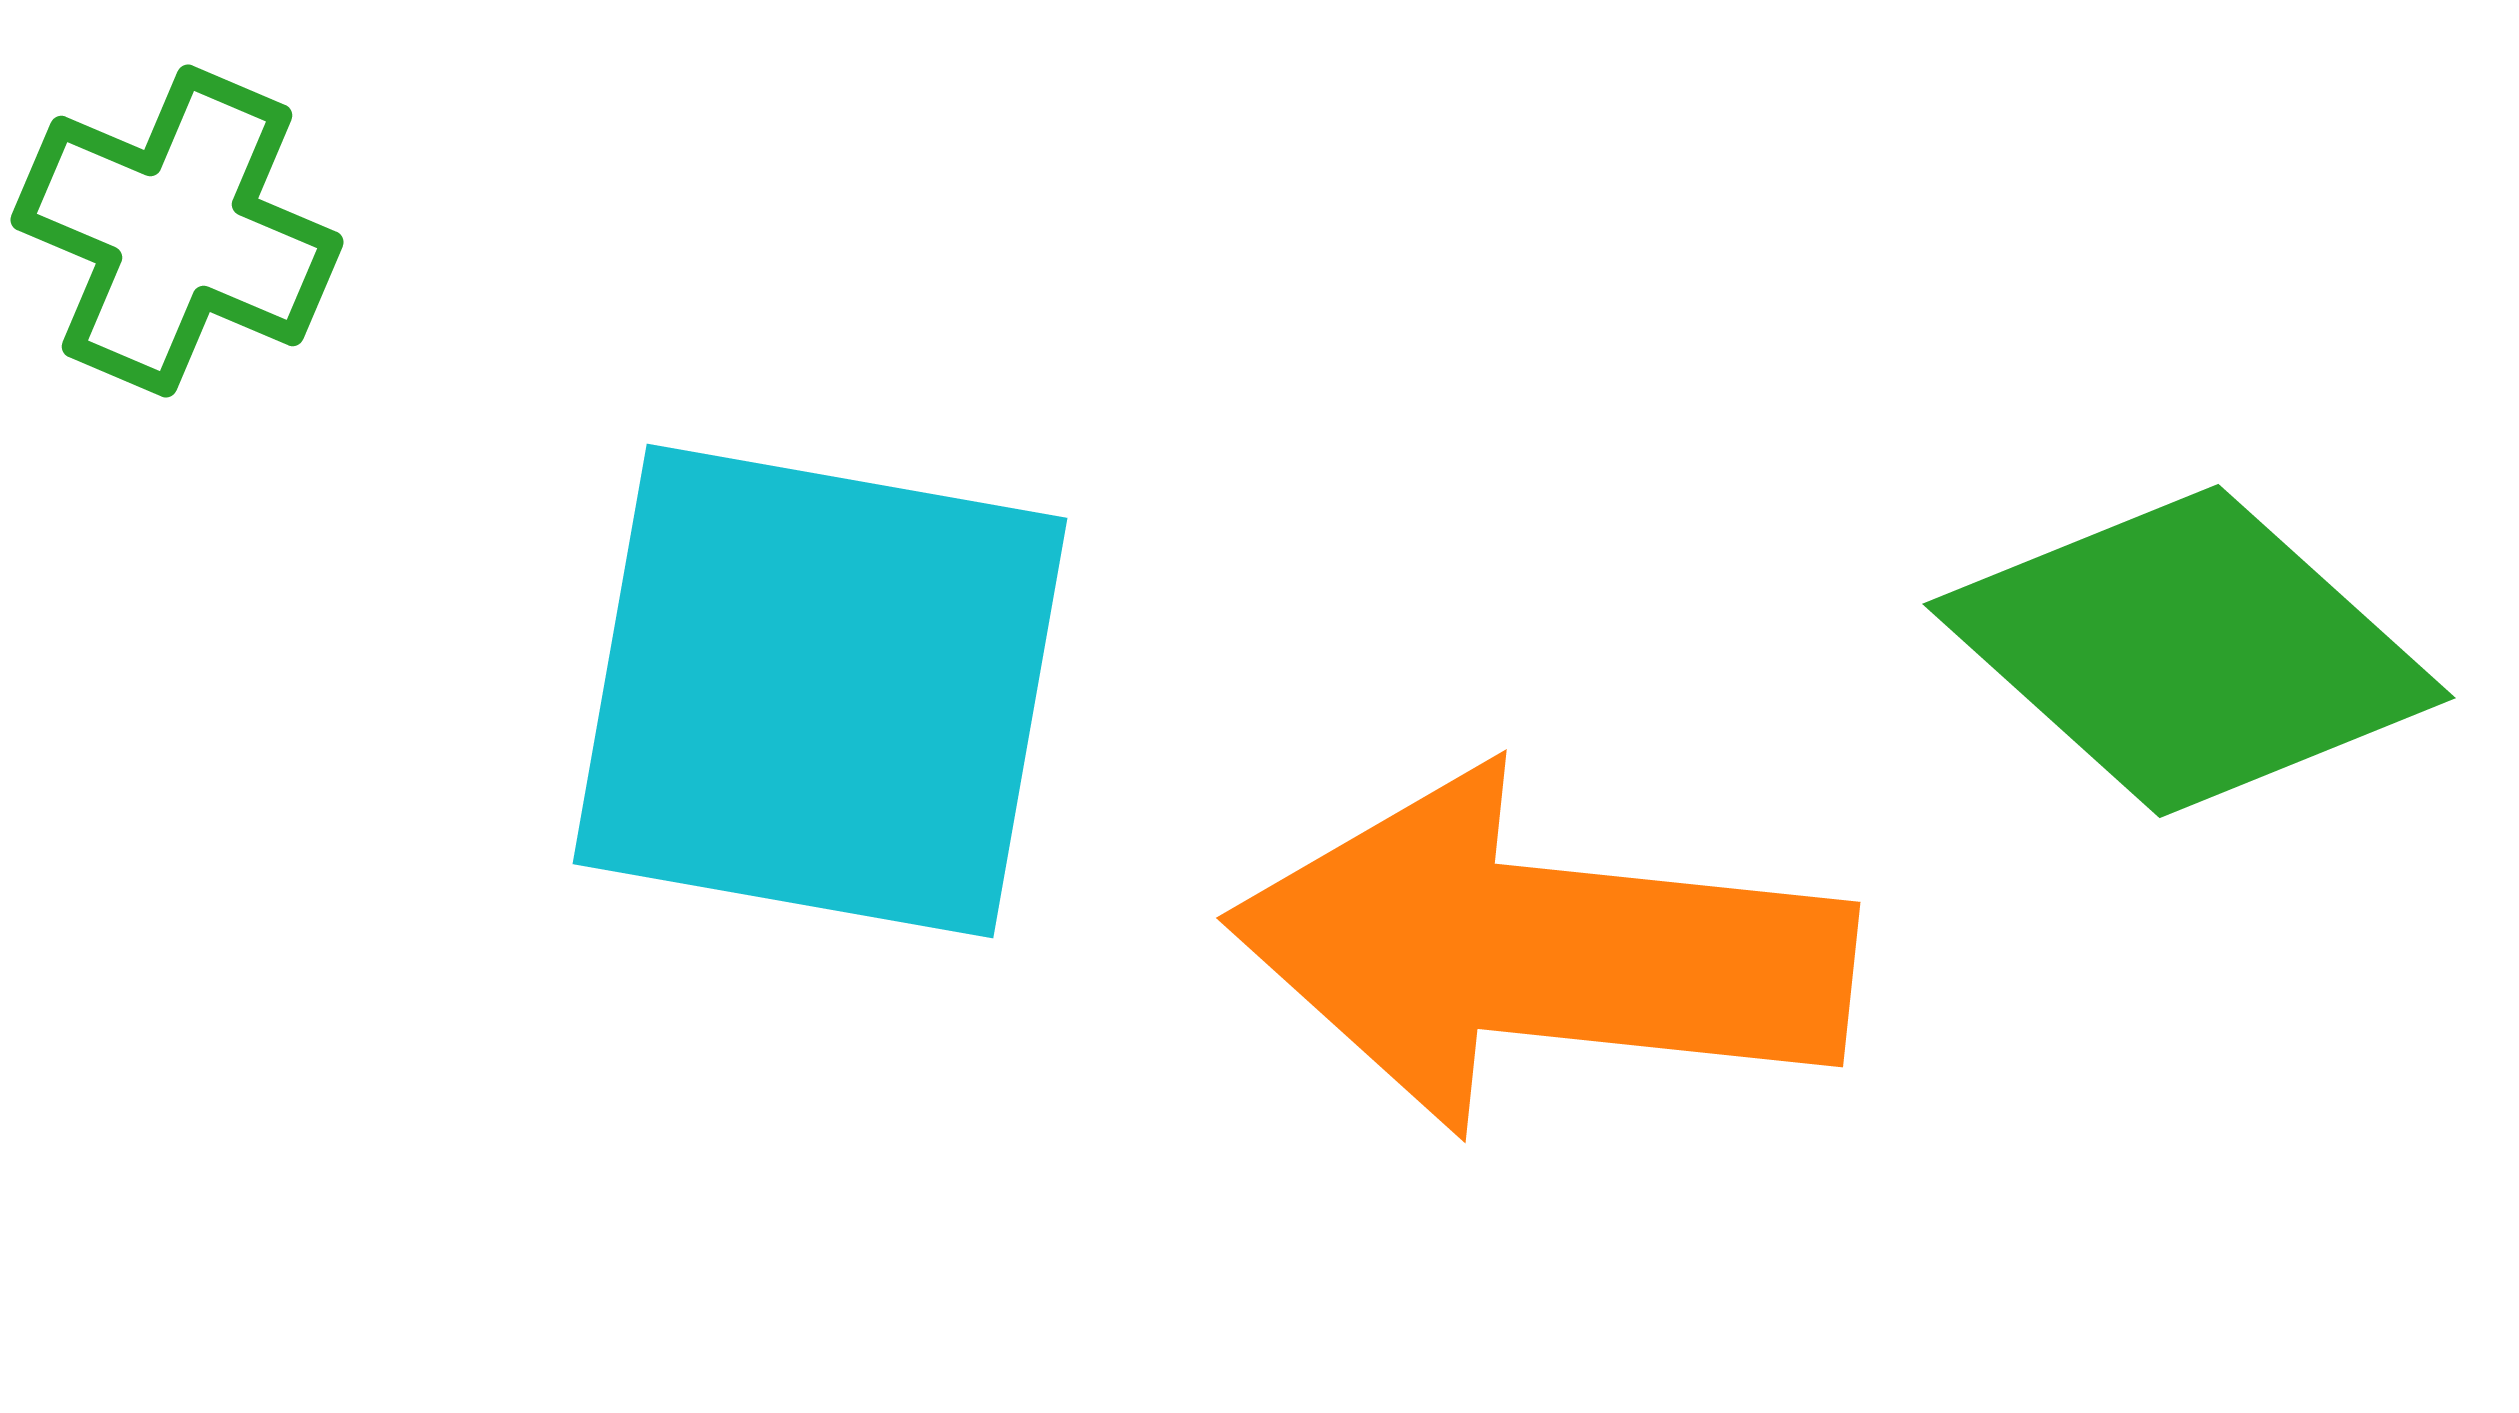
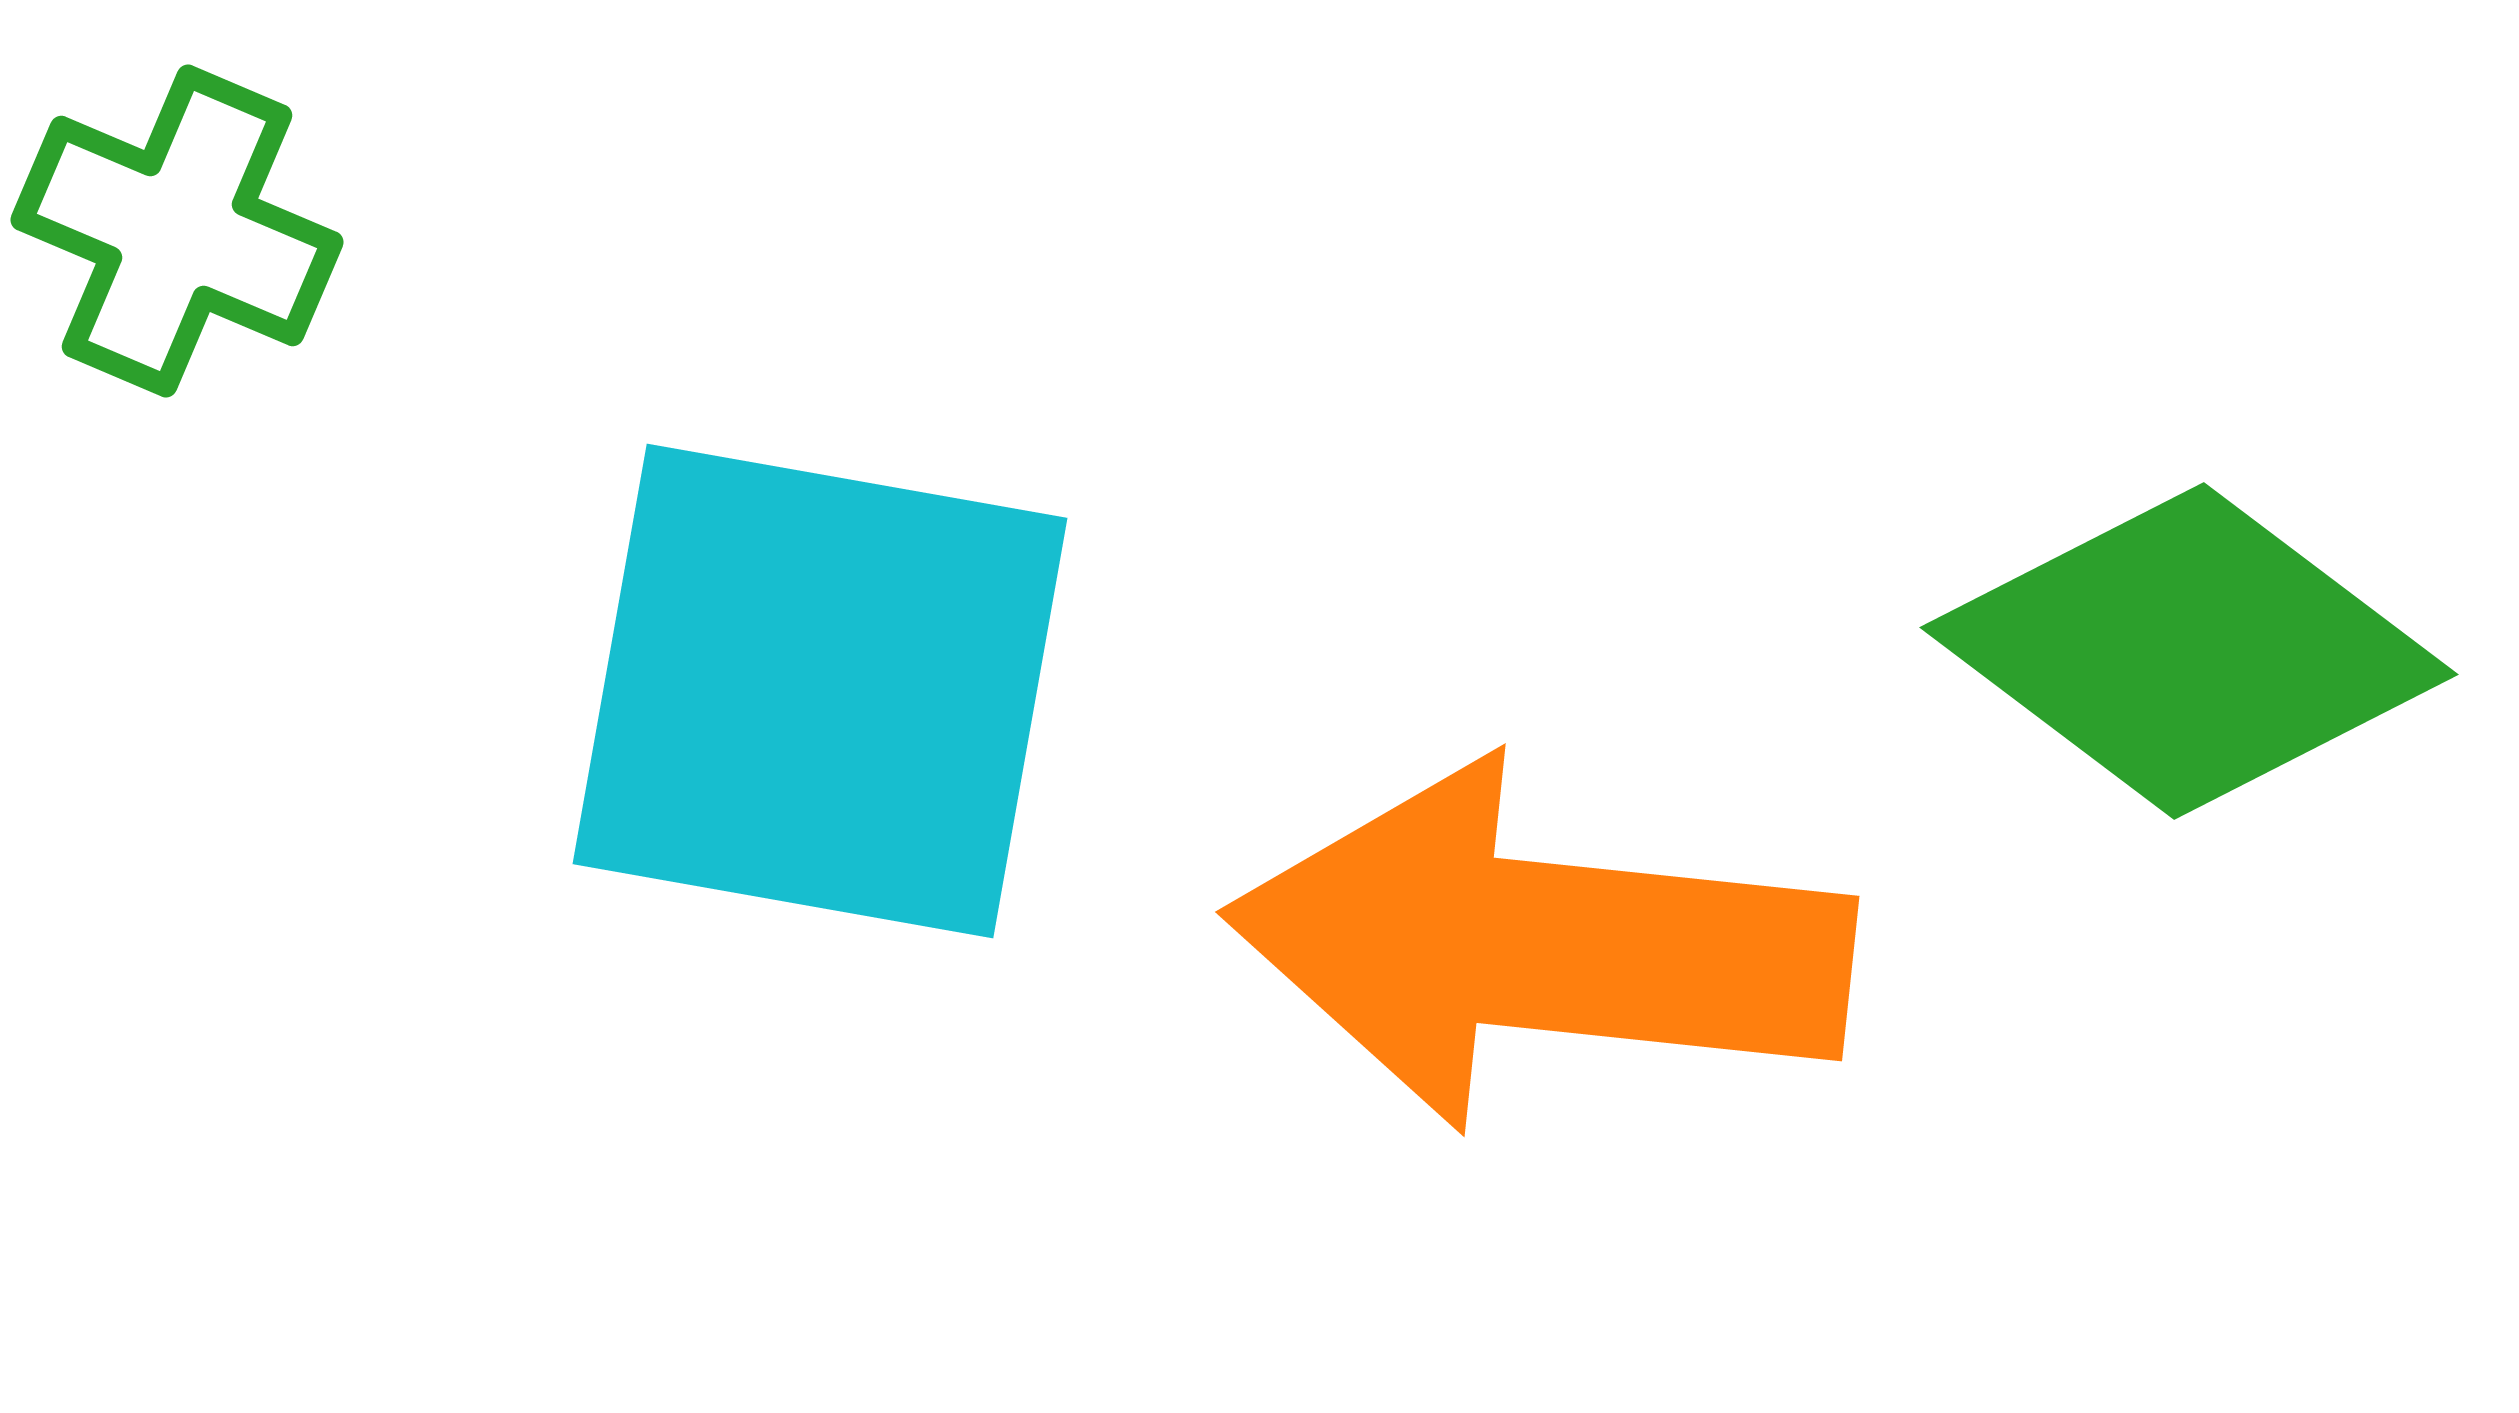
green diamond: rotated 5 degrees counterclockwise
orange arrow: moved 1 px left, 6 px up
